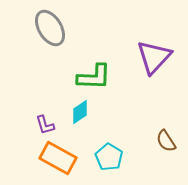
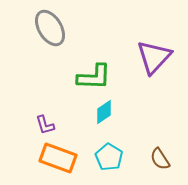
cyan diamond: moved 24 px right
brown semicircle: moved 6 px left, 18 px down
orange rectangle: rotated 9 degrees counterclockwise
